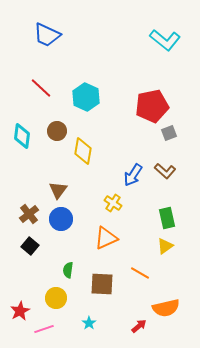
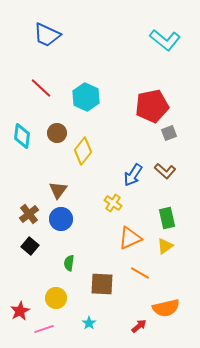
brown circle: moved 2 px down
yellow diamond: rotated 28 degrees clockwise
orange triangle: moved 24 px right
green semicircle: moved 1 px right, 7 px up
